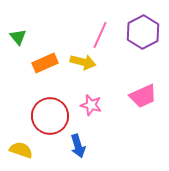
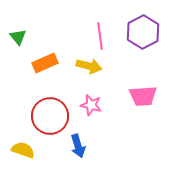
pink line: moved 1 px down; rotated 32 degrees counterclockwise
yellow arrow: moved 6 px right, 4 px down
pink trapezoid: rotated 20 degrees clockwise
yellow semicircle: moved 2 px right
